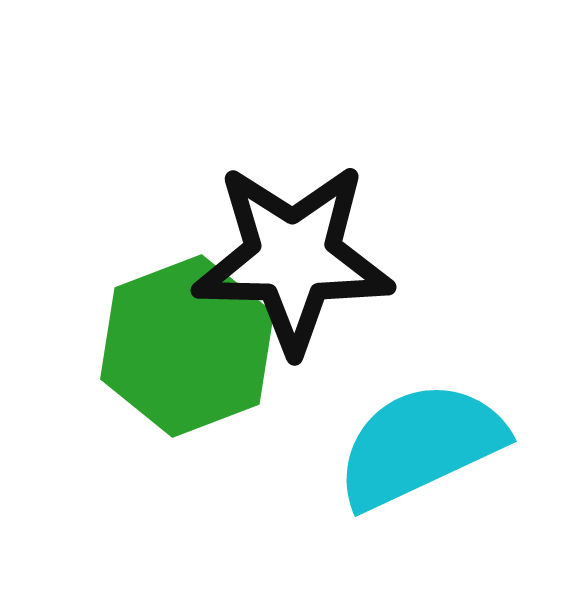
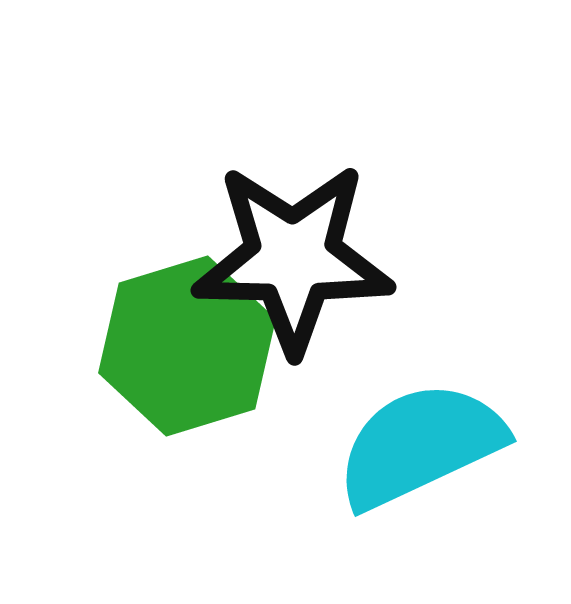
green hexagon: rotated 4 degrees clockwise
